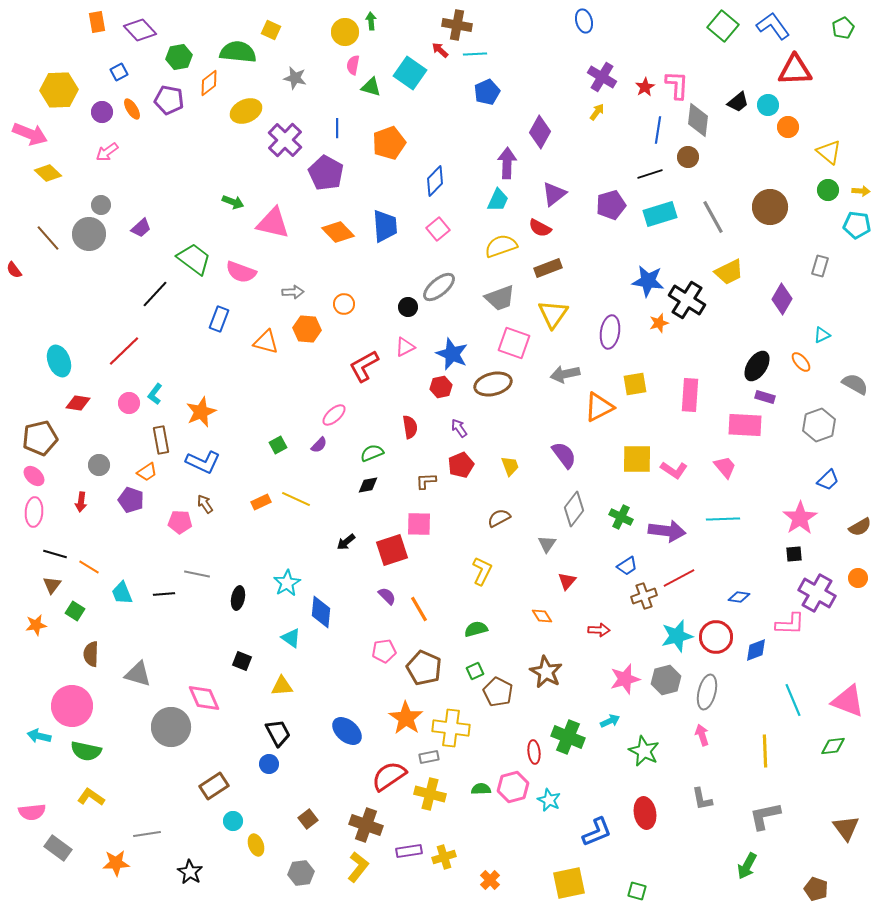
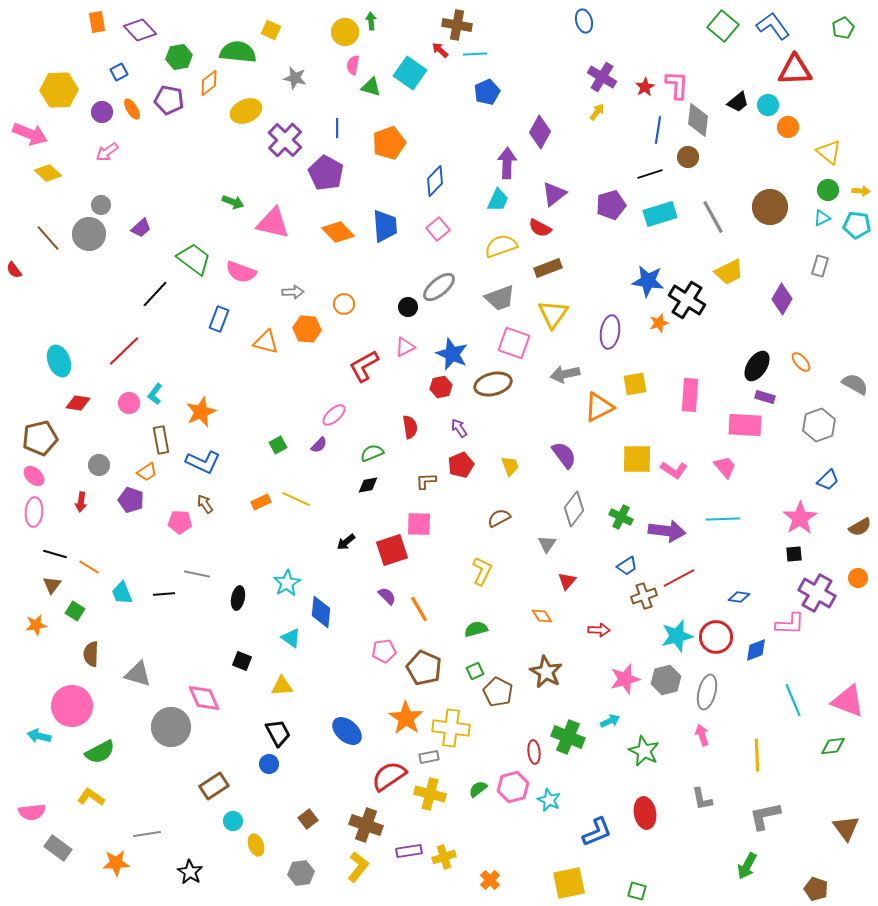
cyan triangle at (822, 335): moved 117 px up
green semicircle at (86, 751): moved 14 px right, 1 px down; rotated 40 degrees counterclockwise
yellow line at (765, 751): moved 8 px left, 4 px down
green semicircle at (481, 789): moved 3 px left; rotated 36 degrees counterclockwise
